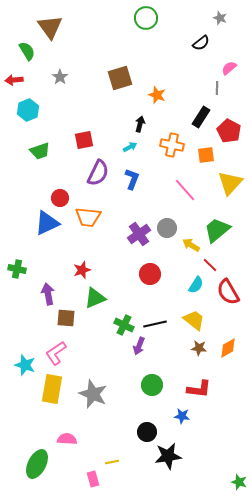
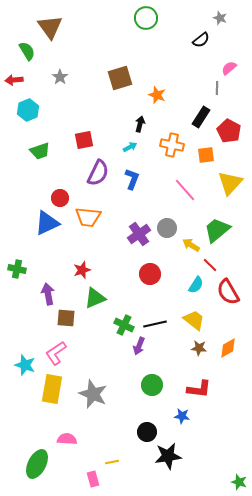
black semicircle at (201, 43): moved 3 px up
